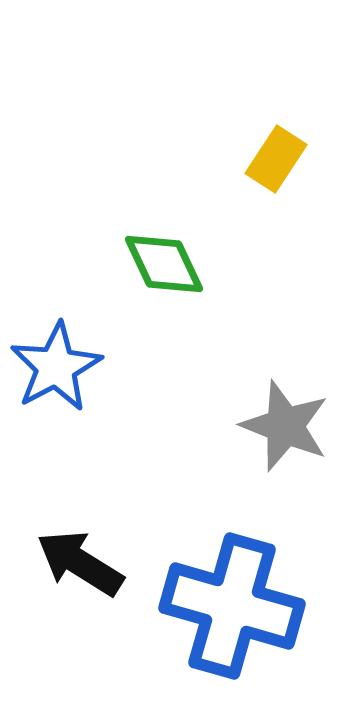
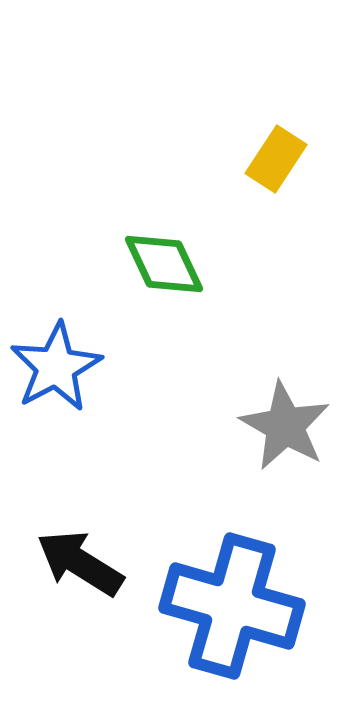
gray star: rotated 8 degrees clockwise
